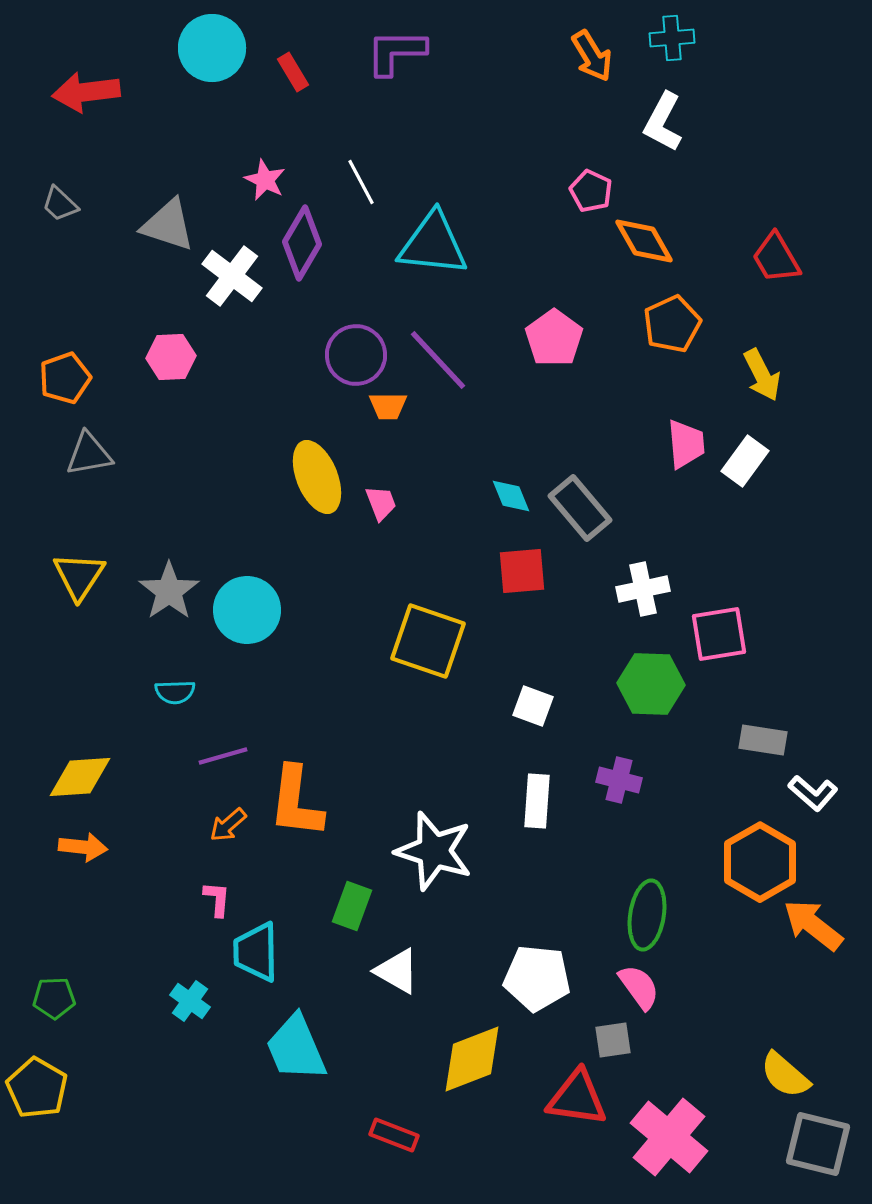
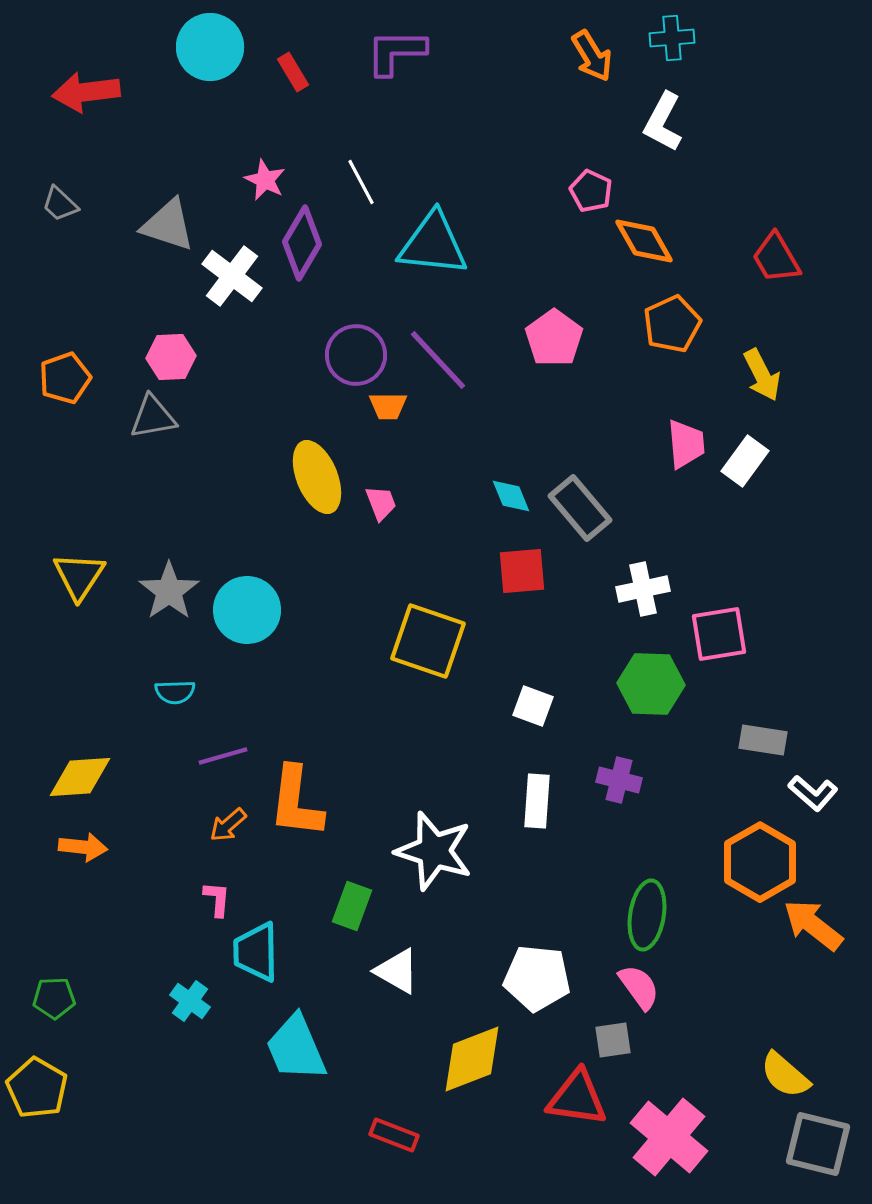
cyan circle at (212, 48): moved 2 px left, 1 px up
gray triangle at (89, 454): moved 64 px right, 37 px up
